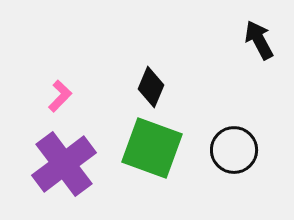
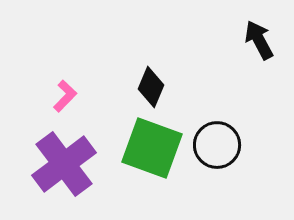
pink L-shape: moved 5 px right
black circle: moved 17 px left, 5 px up
